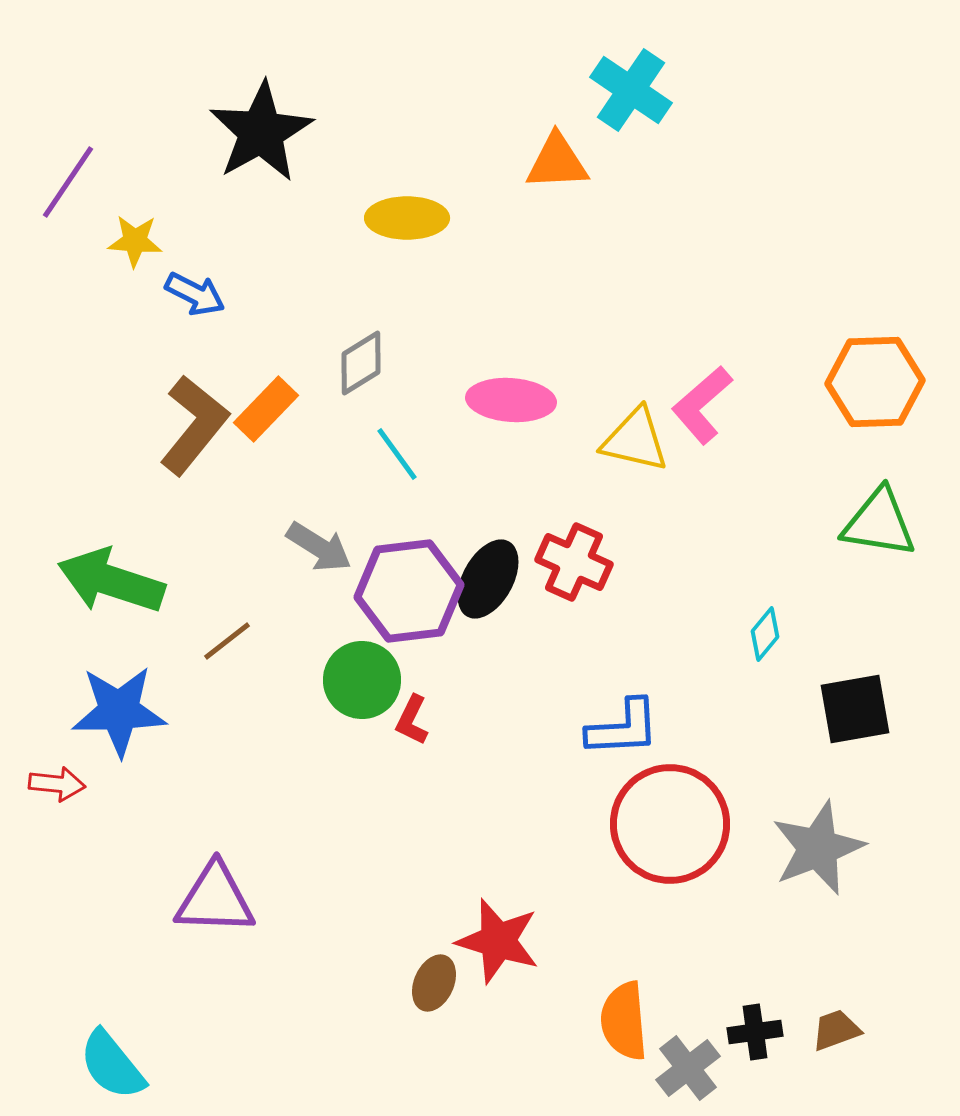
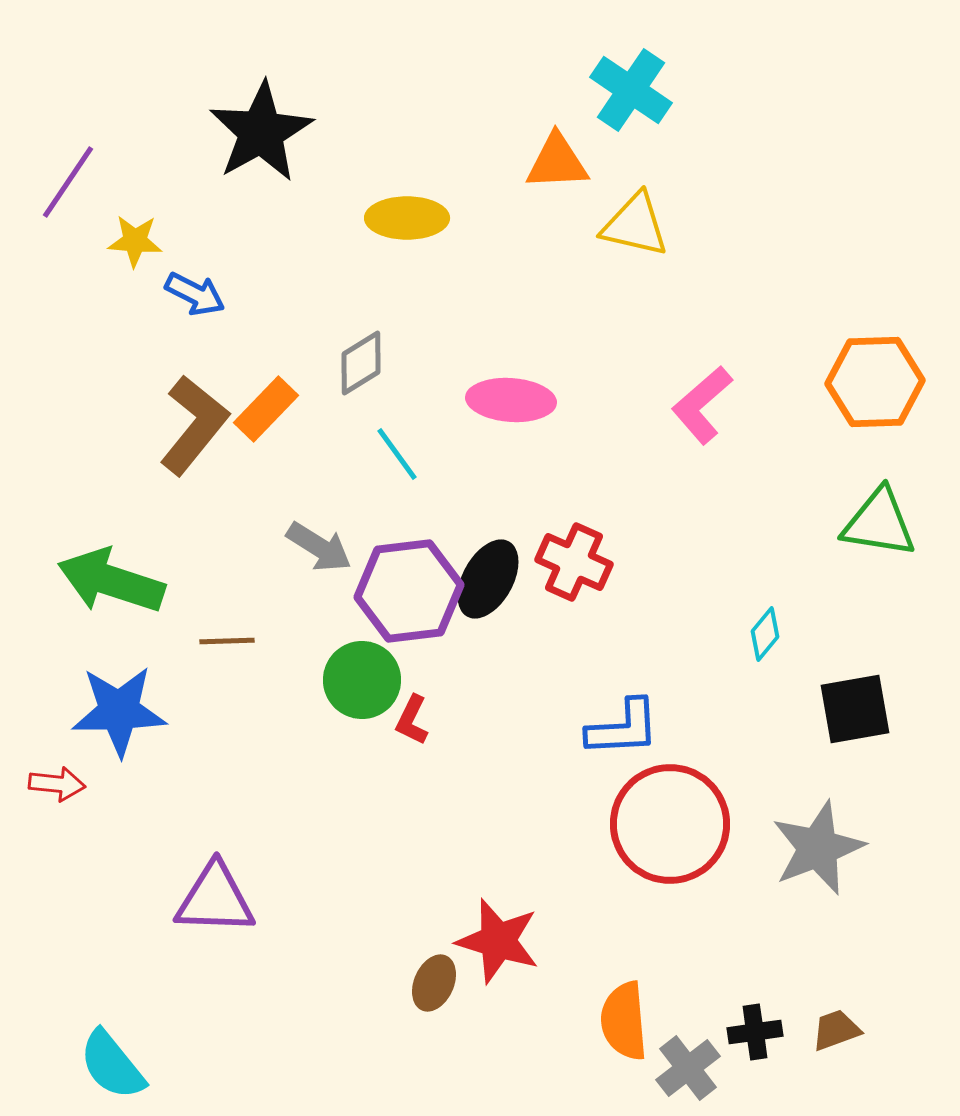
yellow triangle: moved 215 px up
brown line: rotated 36 degrees clockwise
